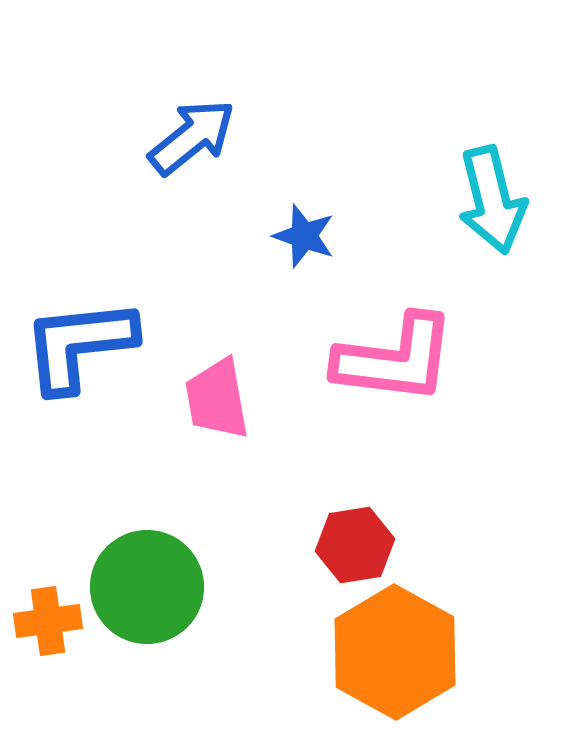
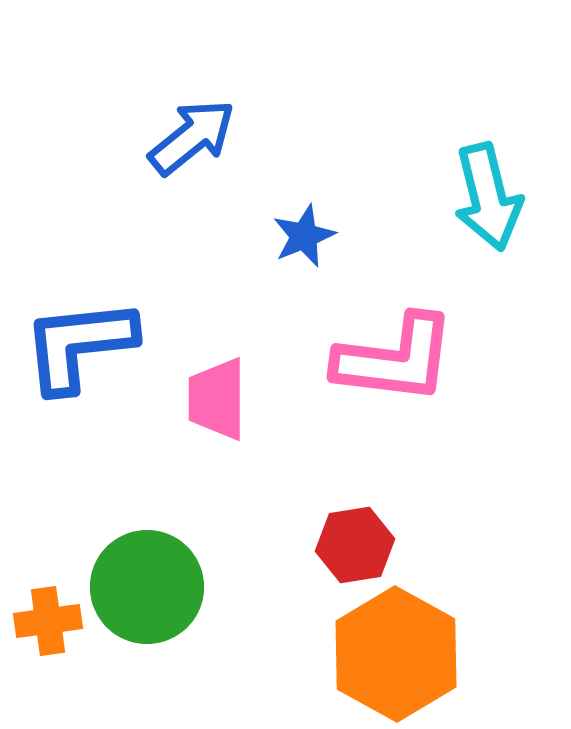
cyan arrow: moved 4 px left, 3 px up
blue star: rotated 30 degrees clockwise
pink trapezoid: rotated 10 degrees clockwise
orange hexagon: moved 1 px right, 2 px down
